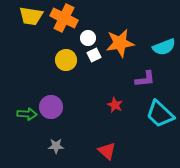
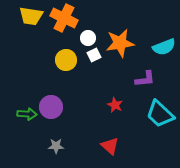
red triangle: moved 3 px right, 5 px up
